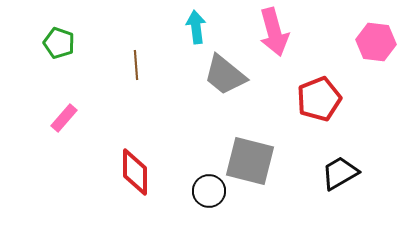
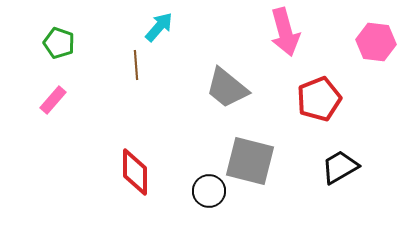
cyan arrow: moved 37 px left; rotated 48 degrees clockwise
pink arrow: moved 11 px right
gray trapezoid: moved 2 px right, 13 px down
pink rectangle: moved 11 px left, 18 px up
black trapezoid: moved 6 px up
